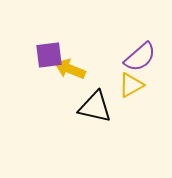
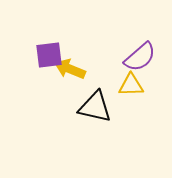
yellow triangle: rotated 28 degrees clockwise
